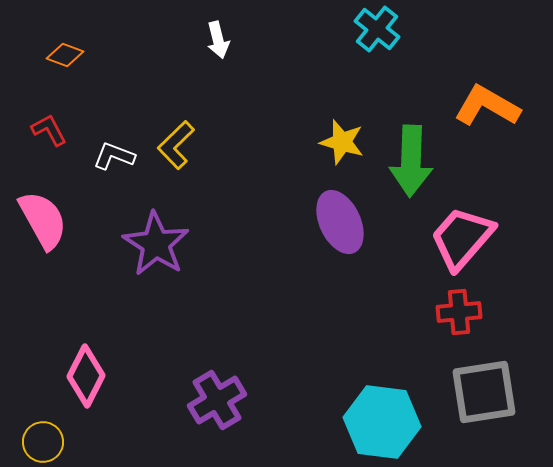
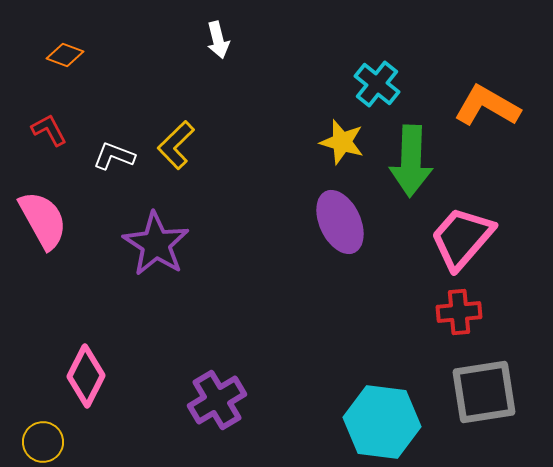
cyan cross: moved 55 px down
